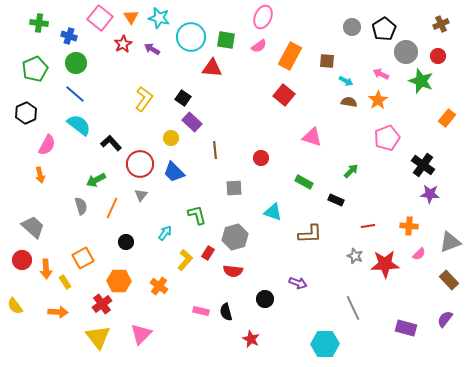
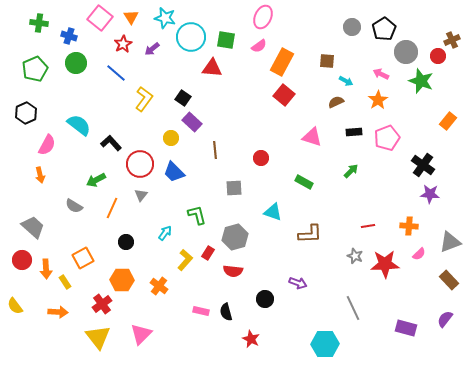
cyan star at (159, 18): moved 6 px right
brown cross at (441, 24): moved 11 px right, 16 px down
purple arrow at (152, 49): rotated 70 degrees counterclockwise
orange rectangle at (290, 56): moved 8 px left, 6 px down
blue line at (75, 94): moved 41 px right, 21 px up
brown semicircle at (349, 102): moved 13 px left; rotated 35 degrees counterclockwise
orange rectangle at (447, 118): moved 1 px right, 3 px down
black rectangle at (336, 200): moved 18 px right, 68 px up; rotated 28 degrees counterclockwise
gray semicircle at (81, 206): moved 7 px left; rotated 138 degrees clockwise
orange hexagon at (119, 281): moved 3 px right, 1 px up
